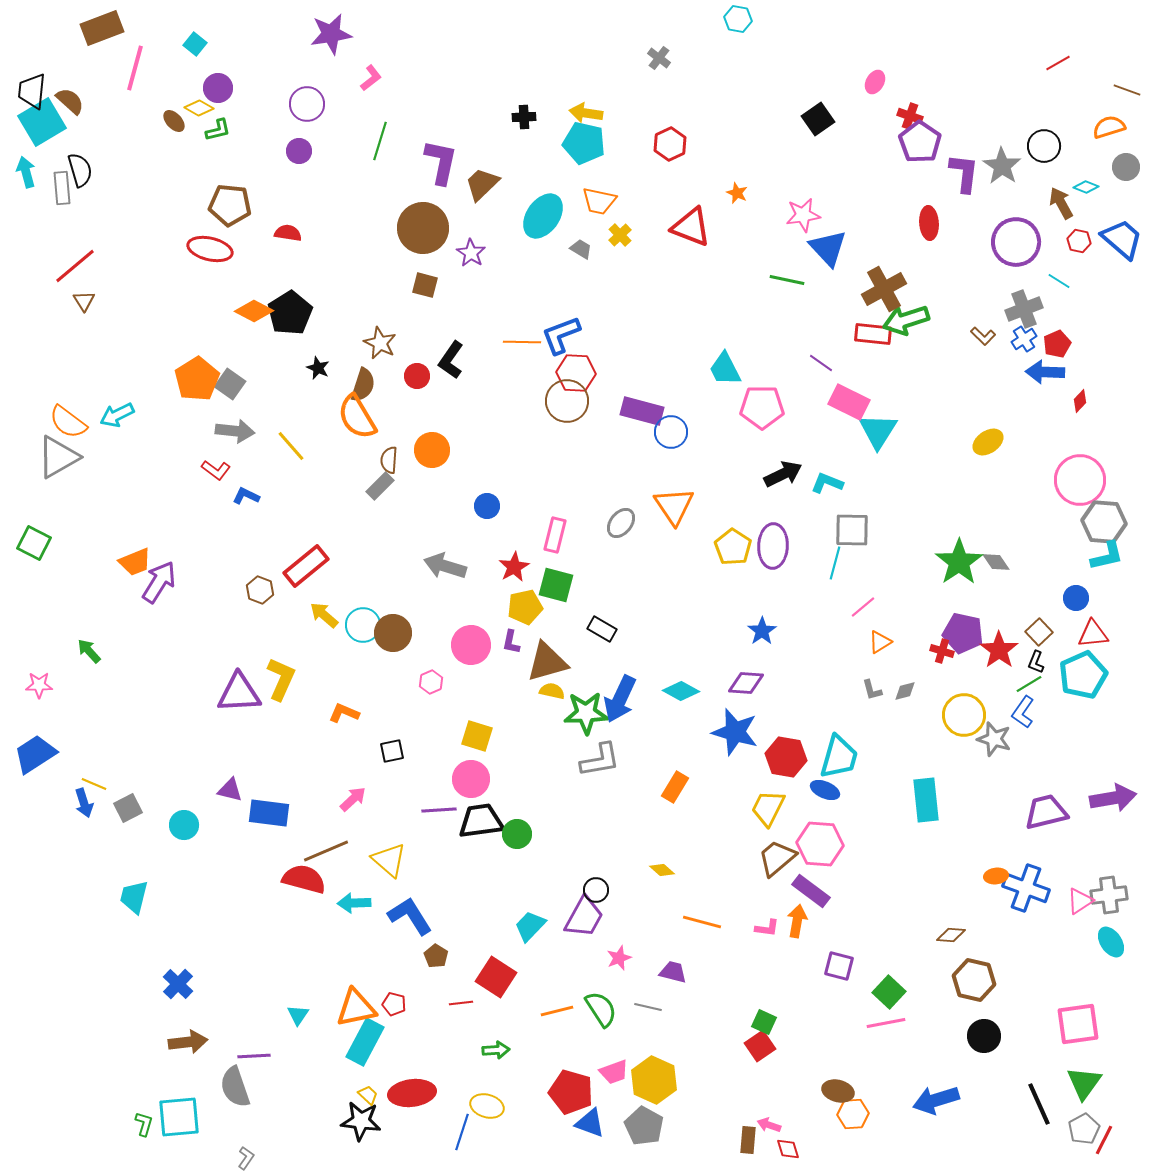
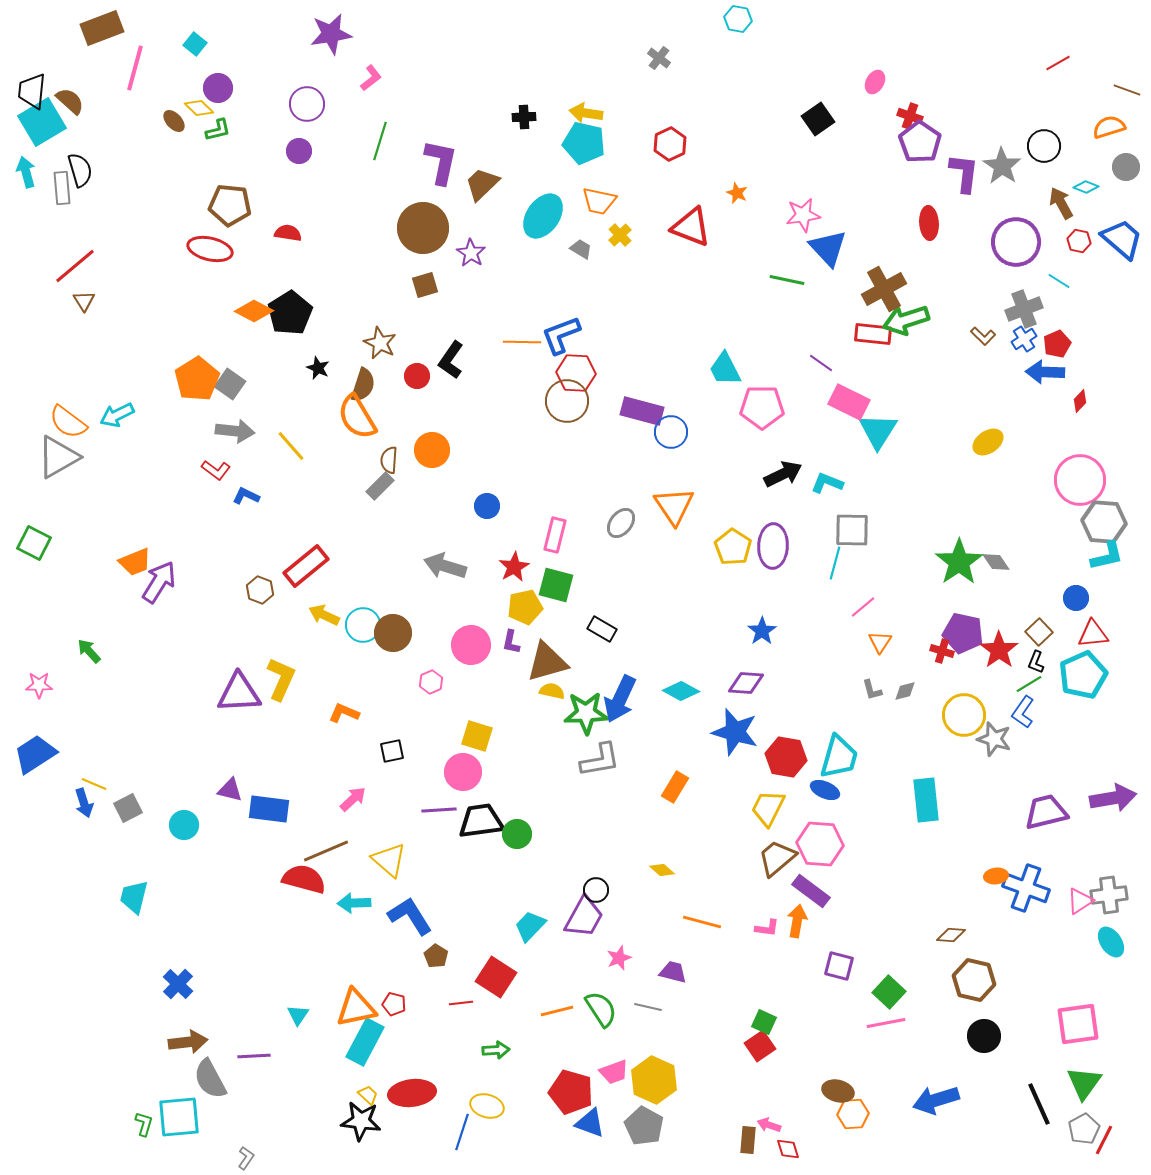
yellow diamond at (199, 108): rotated 16 degrees clockwise
brown square at (425, 285): rotated 32 degrees counterclockwise
yellow arrow at (324, 615): rotated 16 degrees counterclockwise
orange triangle at (880, 642): rotated 25 degrees counterclockwise
pink circle at (471, 779): moved 8 px left, 7 px up
blue rectangle at (269, 813): moved 4 px up
gray semicircle at (235, 1087): moved 25 px left, 8 px up; rotated 9 degrees counterclockwise
